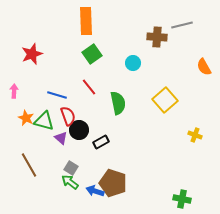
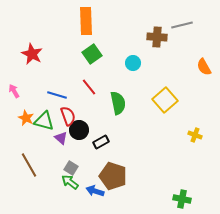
red star: rotated 25 degrees counterclockwise
pink arrow: rotated 32 degrees counterclockwise
brown pentagon: moved 7 px up
